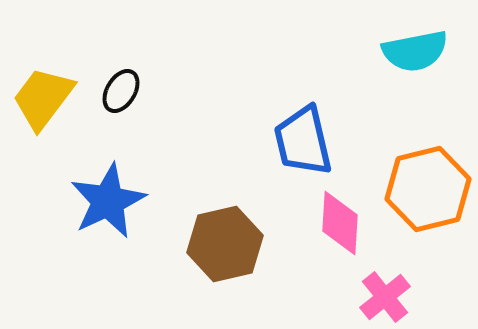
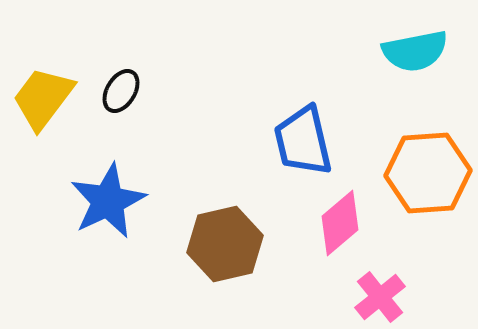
orange hexagon: moved 16 px up; rotated 10 degrees clockwise
pink diamond: rotated 46 degrees clockwise
pink cross: moved 5 px left
